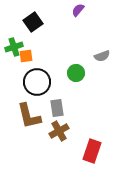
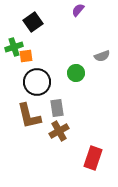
red rectangle: moved 1 px right, 7 px down
